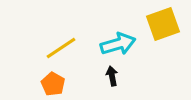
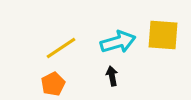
yellow square: moved 11 px down; rotated 24 degrees clockwise
cyan arrow: moved 2 px up
orange pentagon: rotated 15 degrees clockwise
